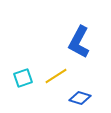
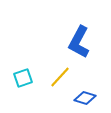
yellow line: moved 4 px right, 1 px down; rotated 15 degrees counterclockwise
blue diamond: moved 5 px right
